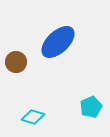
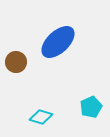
cyan diamond: moved 8 px right
